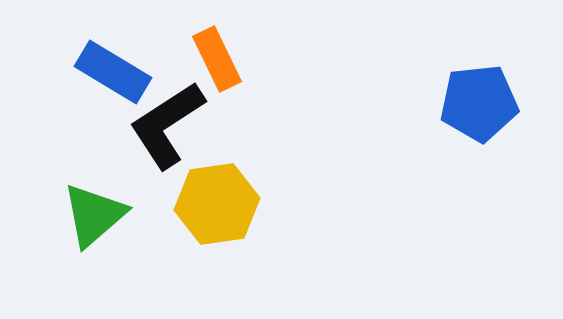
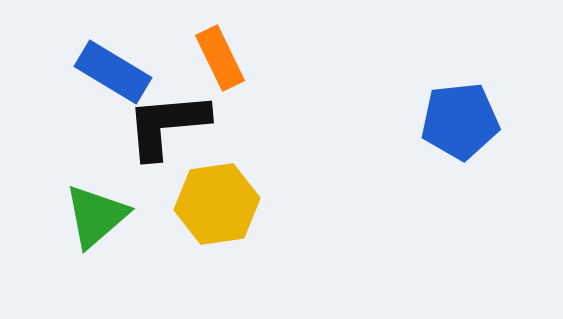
orange rectangle: moved 3 px right, 1 px up
blue pentagon: moved 19 px left, 18 px down
black L-shape: rotated 28 degrees clockwise
green triangle: moved 2 px right, 1 px down
